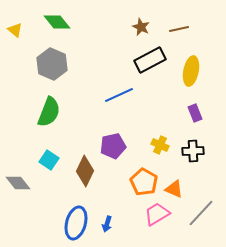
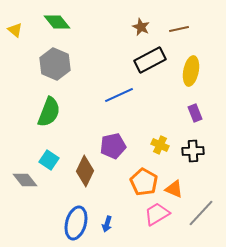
gray hexagon: moved 3 px right
gray diamond: moved 7 px right, 3 px up
